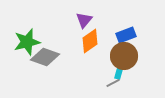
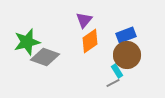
brown circle: moved 3 px right, 1 px up
cyan rectangle: moved 2 px left, 1 px up; rotated 48 degrees counterclockwise
